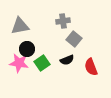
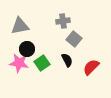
black semicircle: rotated 96 degrees counterclockwise
red semicircle: rotated 66 degrees clockwise
